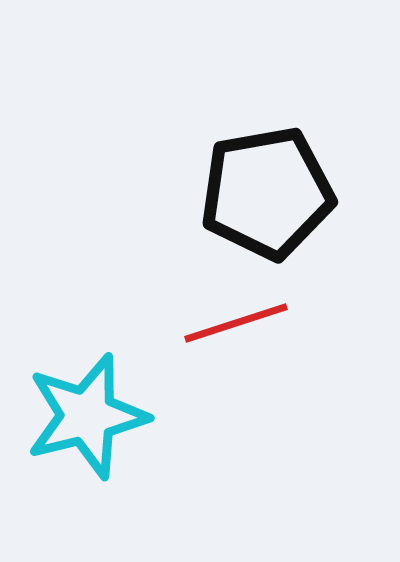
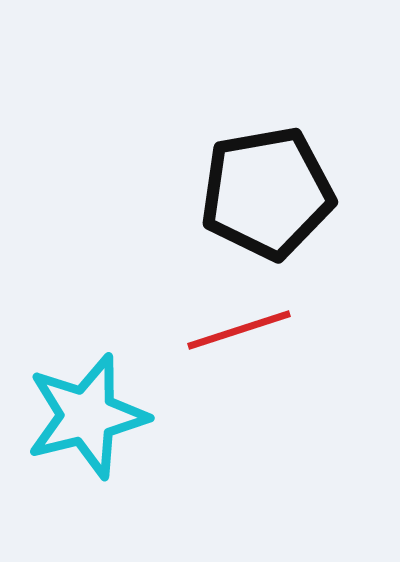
red line: moved 3 px right, 7 px down
